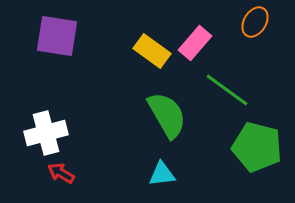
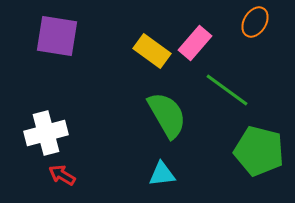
green pentagon: moved 2 px right, 4 px down
red arrow: moved 1 px right, 2 px down
